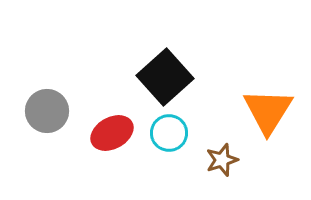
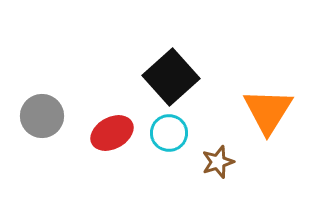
black square: moved 6 px right
gray circle: moved 5 px left, 5 px down
brown star: moved 4 px left, 2 px down
